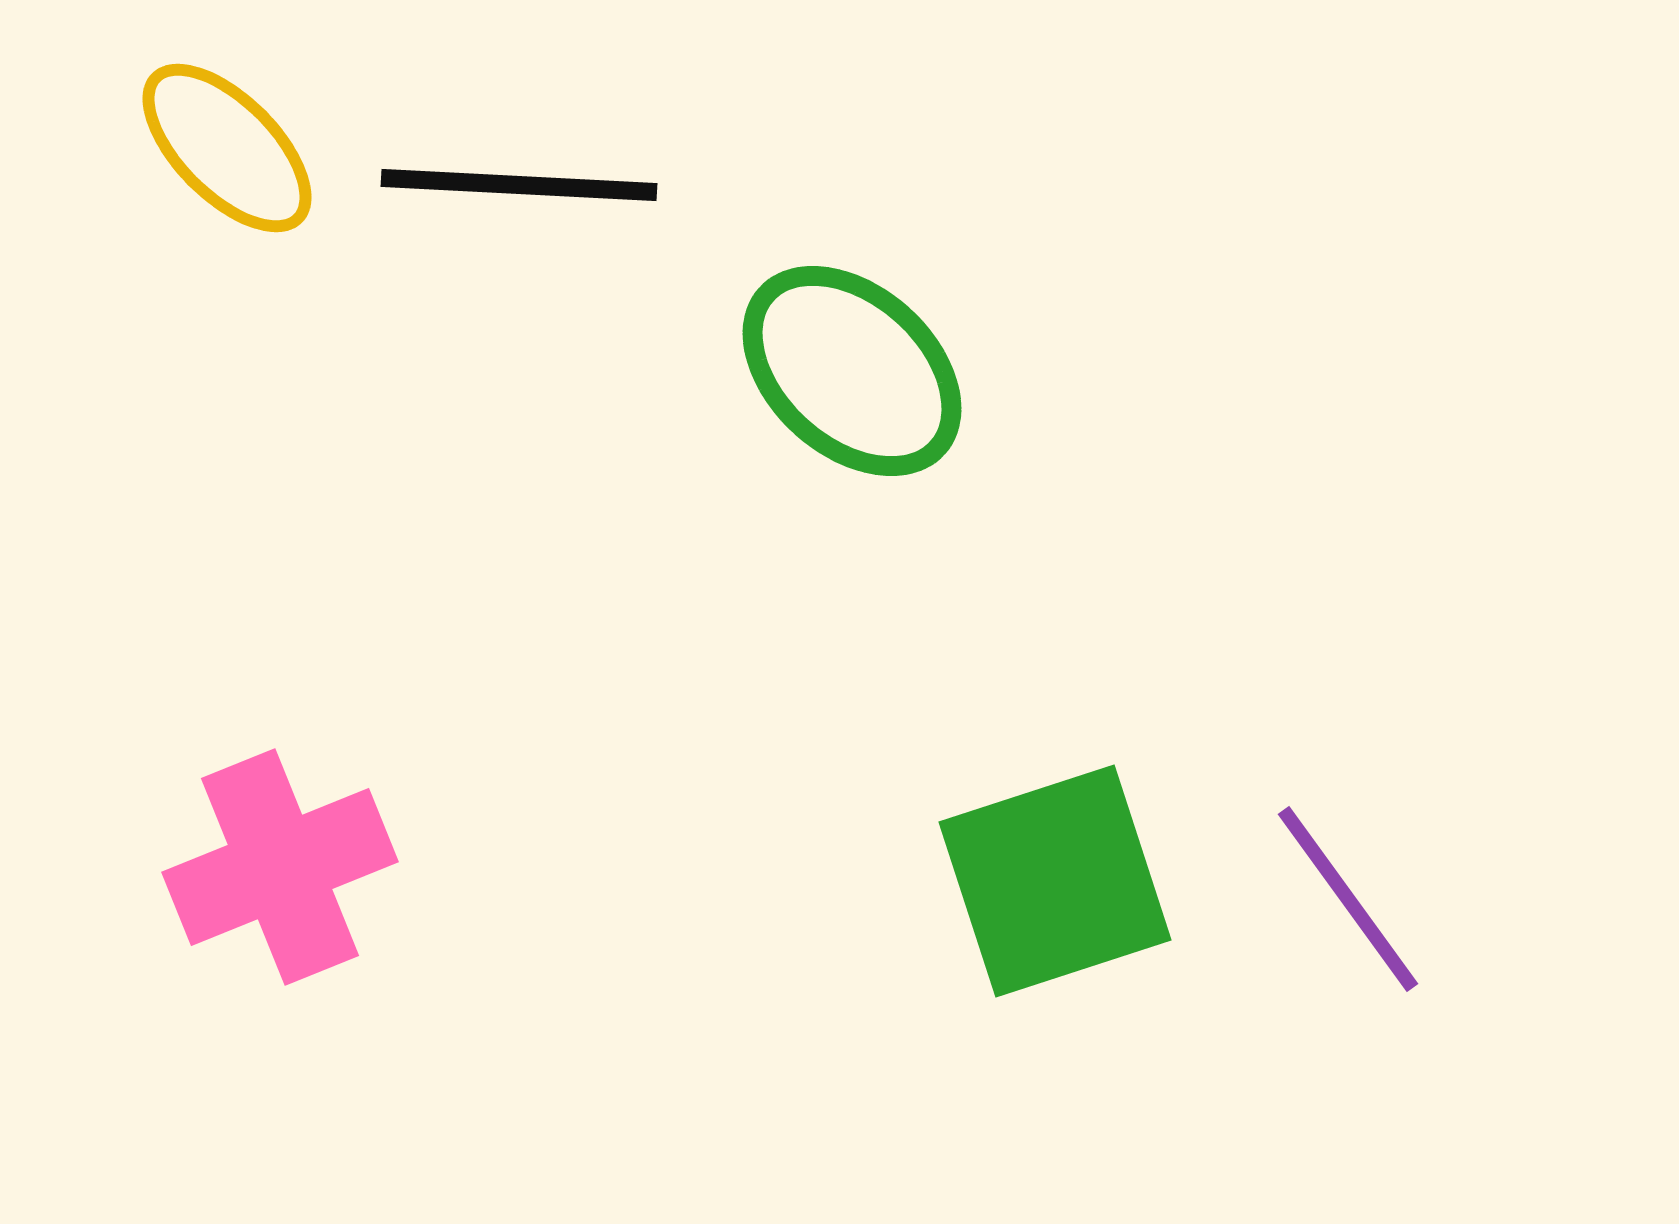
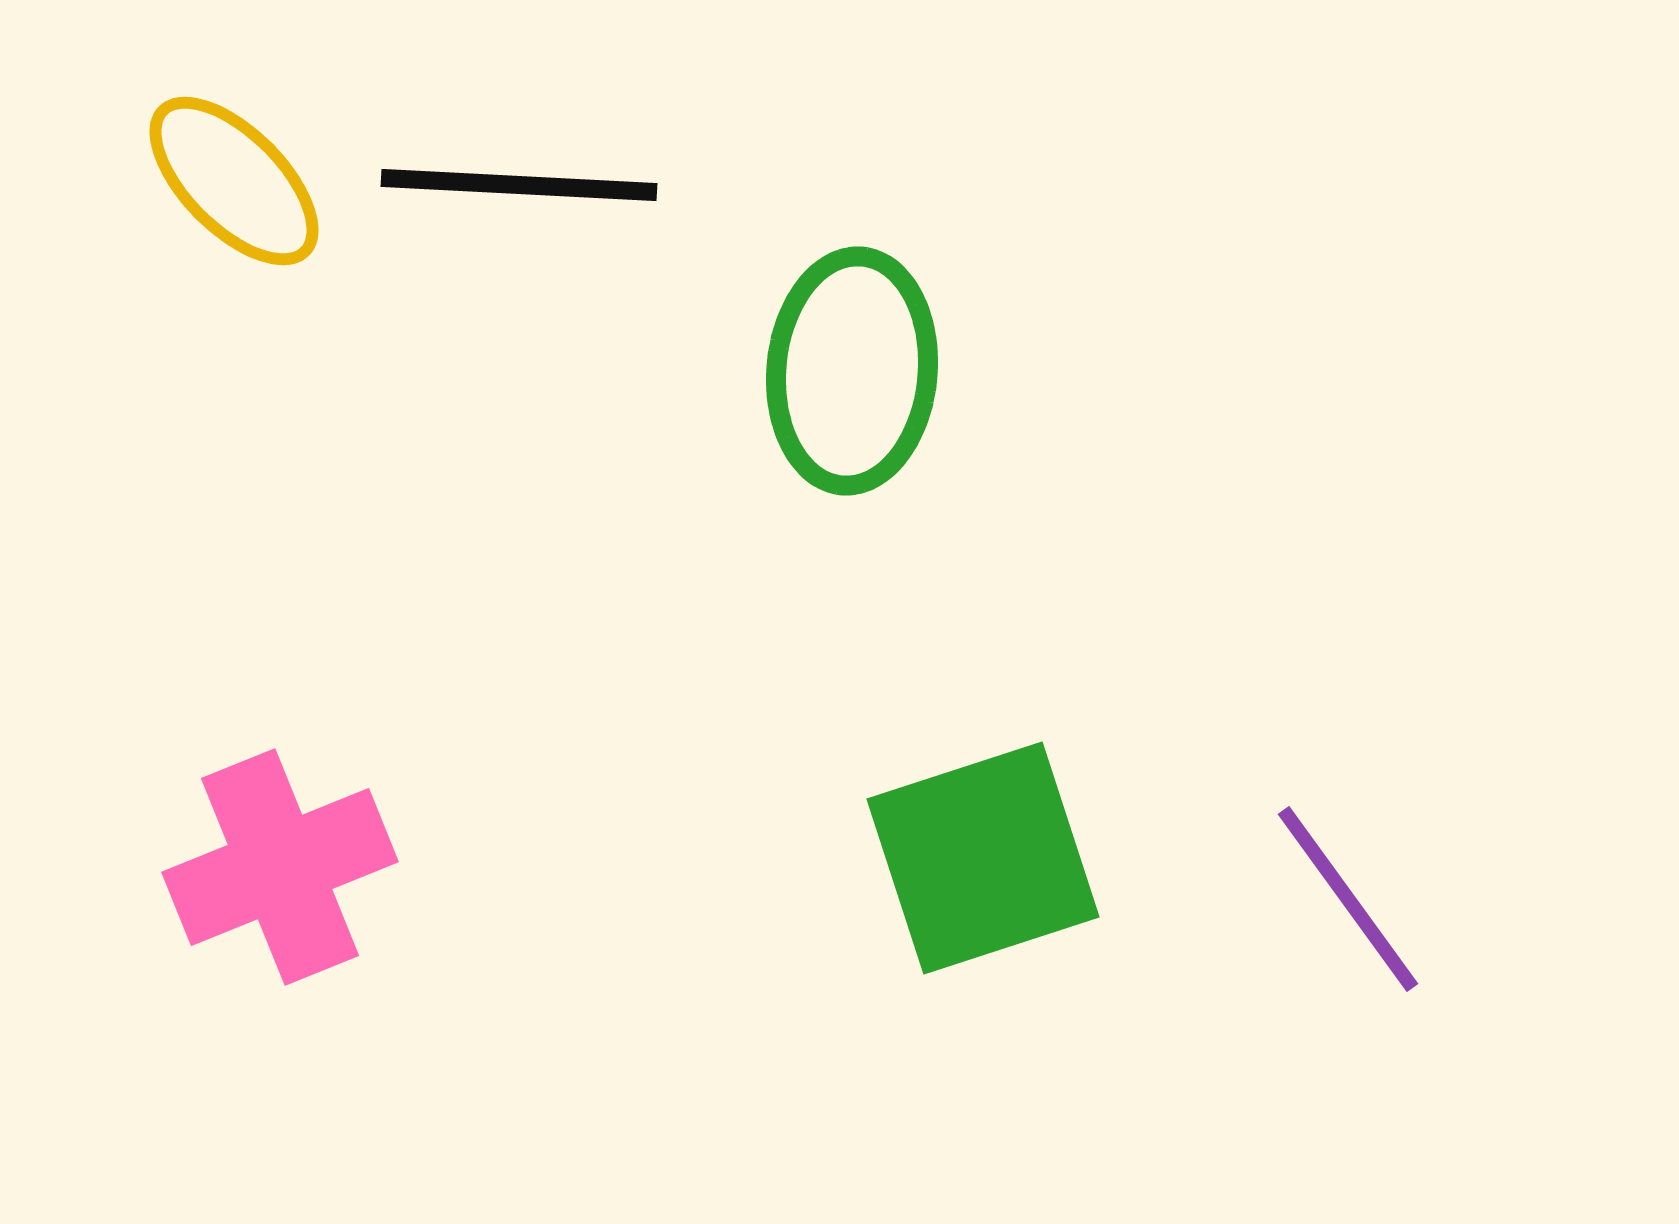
yellow ellipse: moved 7 px right, 33 px down
green ellipse: rotated 53 degrees clockwise
green square: moved 72 px left, 23 px up
